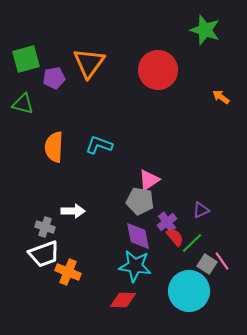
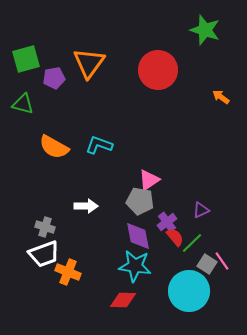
orange semicircle: rotated 64 degrees counterclockwise
white arrow: moved 13 px right, 5 px up
